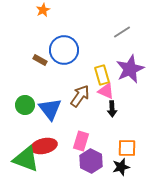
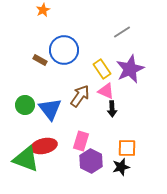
yellow rectangle: moved 6 px up; rotated 18 degrees counterclockwise
